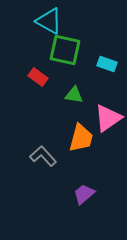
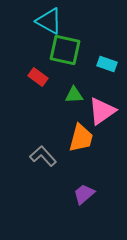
green triangle: rotated 12 degrees counterclockwise
pink triangle: moved 6 px left, 7 px up
